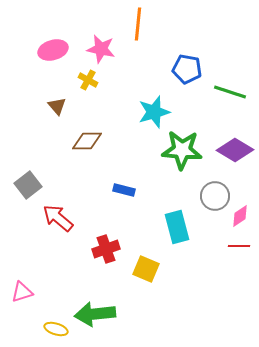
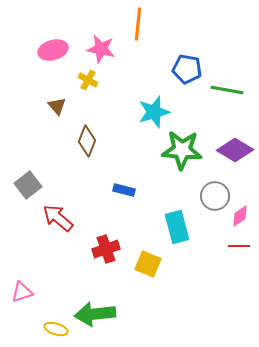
green line: moved 3 px left, 2 px up; rotated 8 degrees counterclockwise
brown diamond: rotated 68 degrees counterclockwise
yellow square: moved 2 px right, 5 px up
